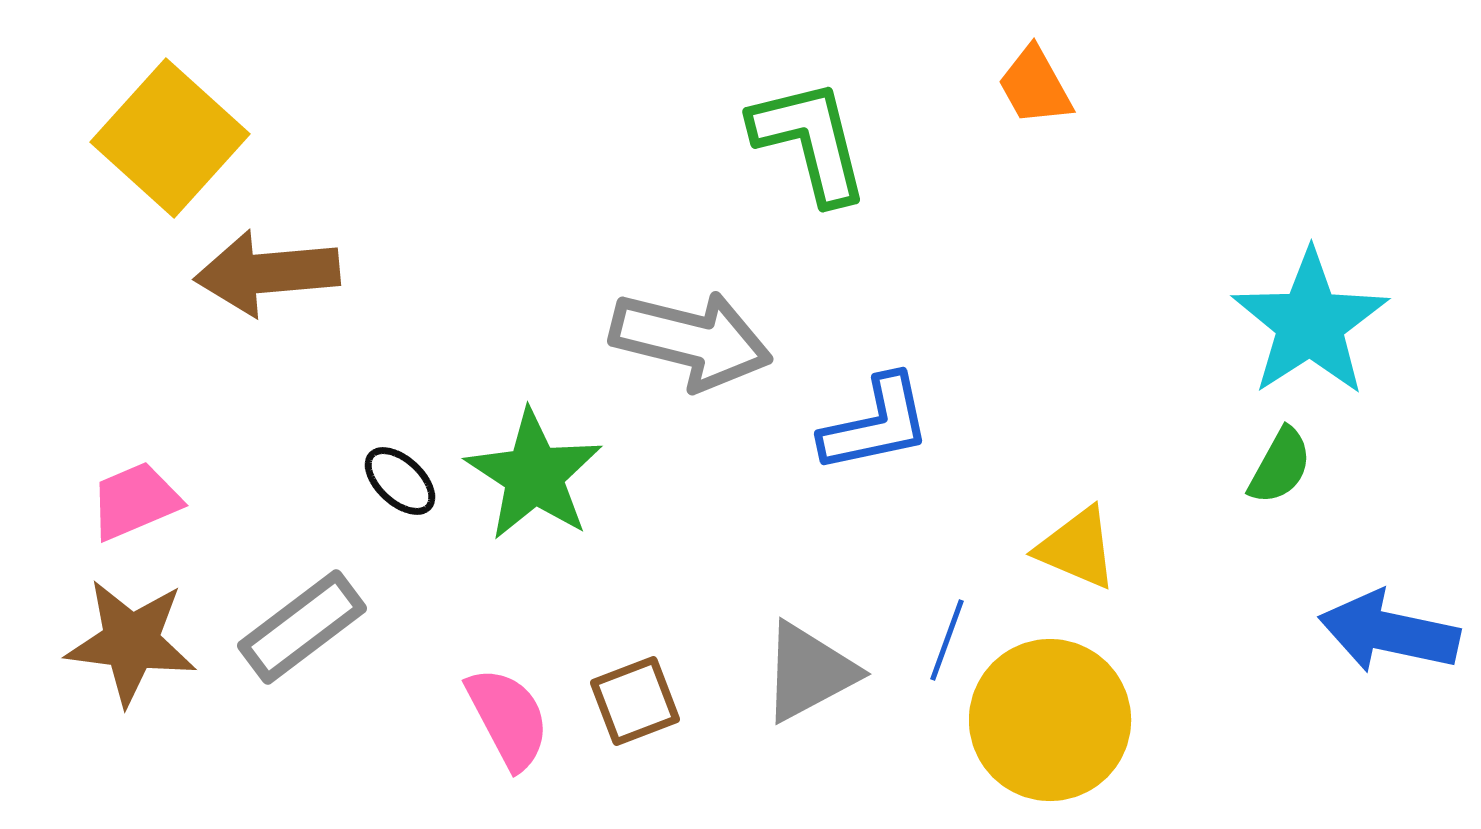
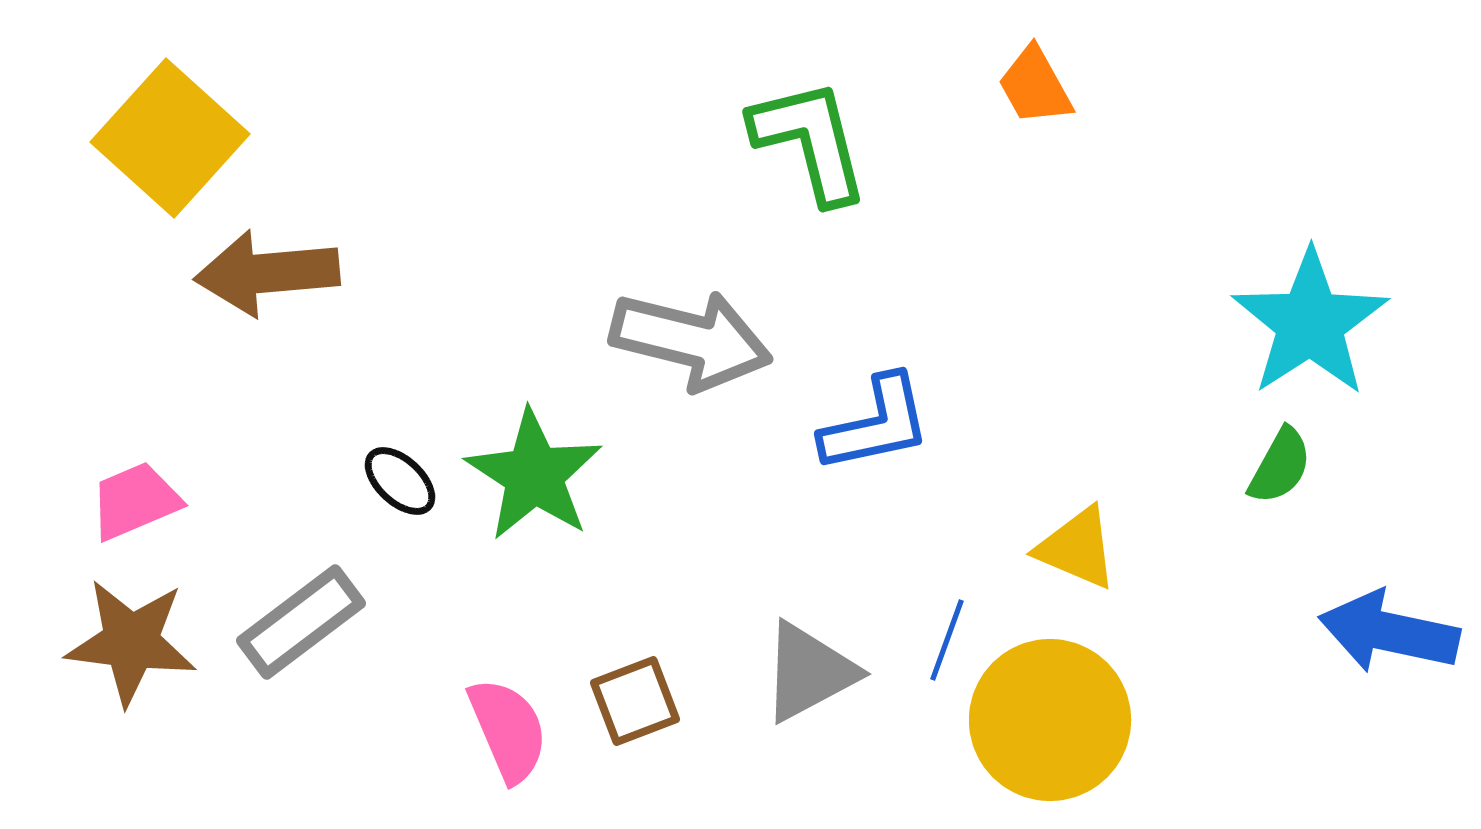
gray rectangle: moved 1 px left, 5 px up
pink semicircle: moved 12 px down; rotated 5 degrees clockwise
